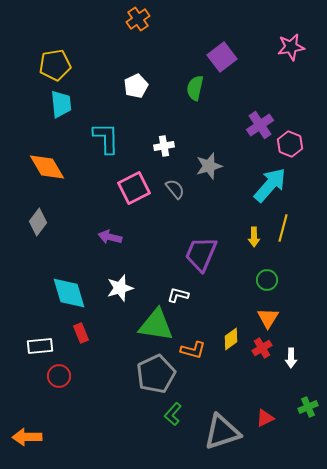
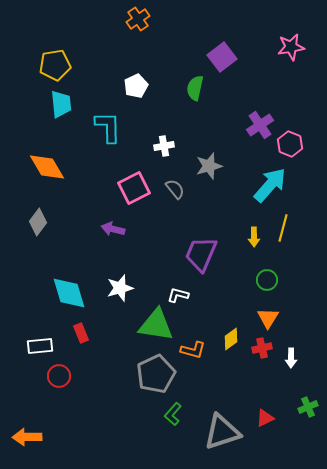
cyan L-shape: moved 2 px right, 11 px up
purple arrow: moved 3 px right, 8 px up
red cross: rotated 18 degrees clockwise
